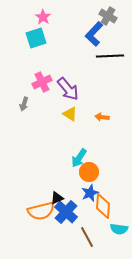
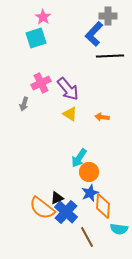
gray cross: rotated 30 degrees counterclockwise
pink cross: moved 1 px left, 1 px down
orange semicircle: moved 1 px right, 3 px up; rotated 52 degrees clockwise
